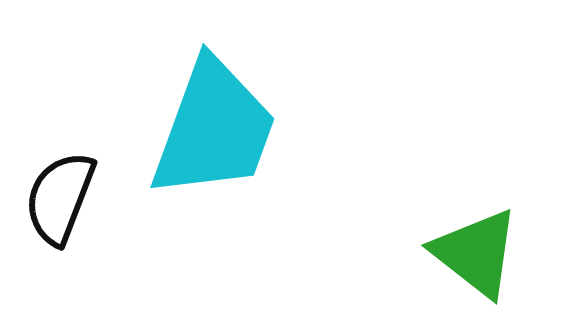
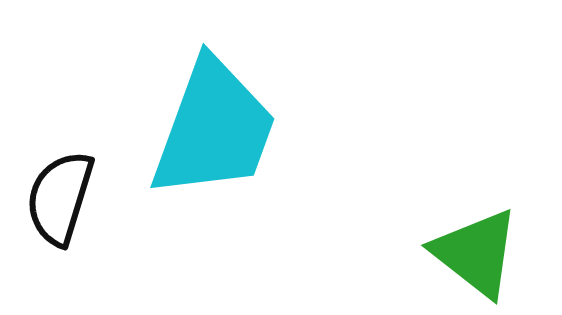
black semicircle: rotated 4 degrees counterclockwise
